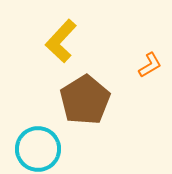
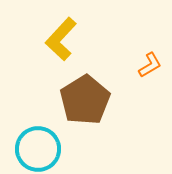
yellow L-shape: moved 2 px up
